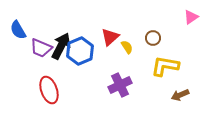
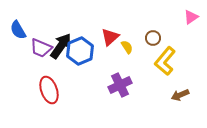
black arrow: rotated 8 degrees clockwise
yellow L-shape: moved 5 px up; rotated 60 degrees counterclockwise
